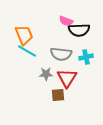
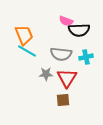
brown square: moved 5 px right, 5 px down
